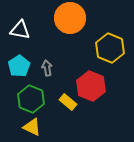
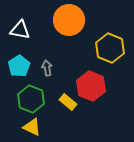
orange circle: moved 1 px left, 2 px down
